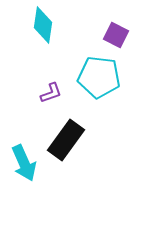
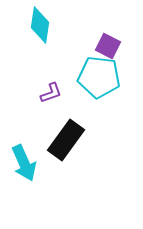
cyan diamond: moved 3 px left
purple square: moved 8 px left, 11 px down
